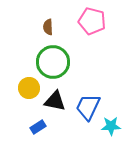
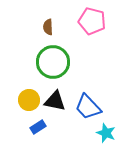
yellow circle: moved 12 px down
blue trapezoid: rotated 68 degrees counterclockwise
cyan star: moved 5 px left, 7 px down; rotated 24 degrees clockwise
